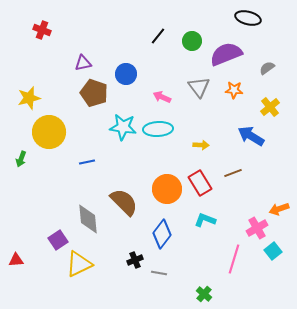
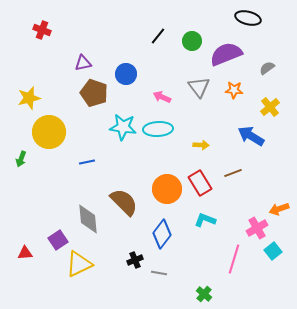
red triangle: moved 9 px right, 7 px up
